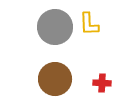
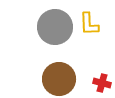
brown circle: moved 4 px right
red cross: rotated 12 degrees clockwise
